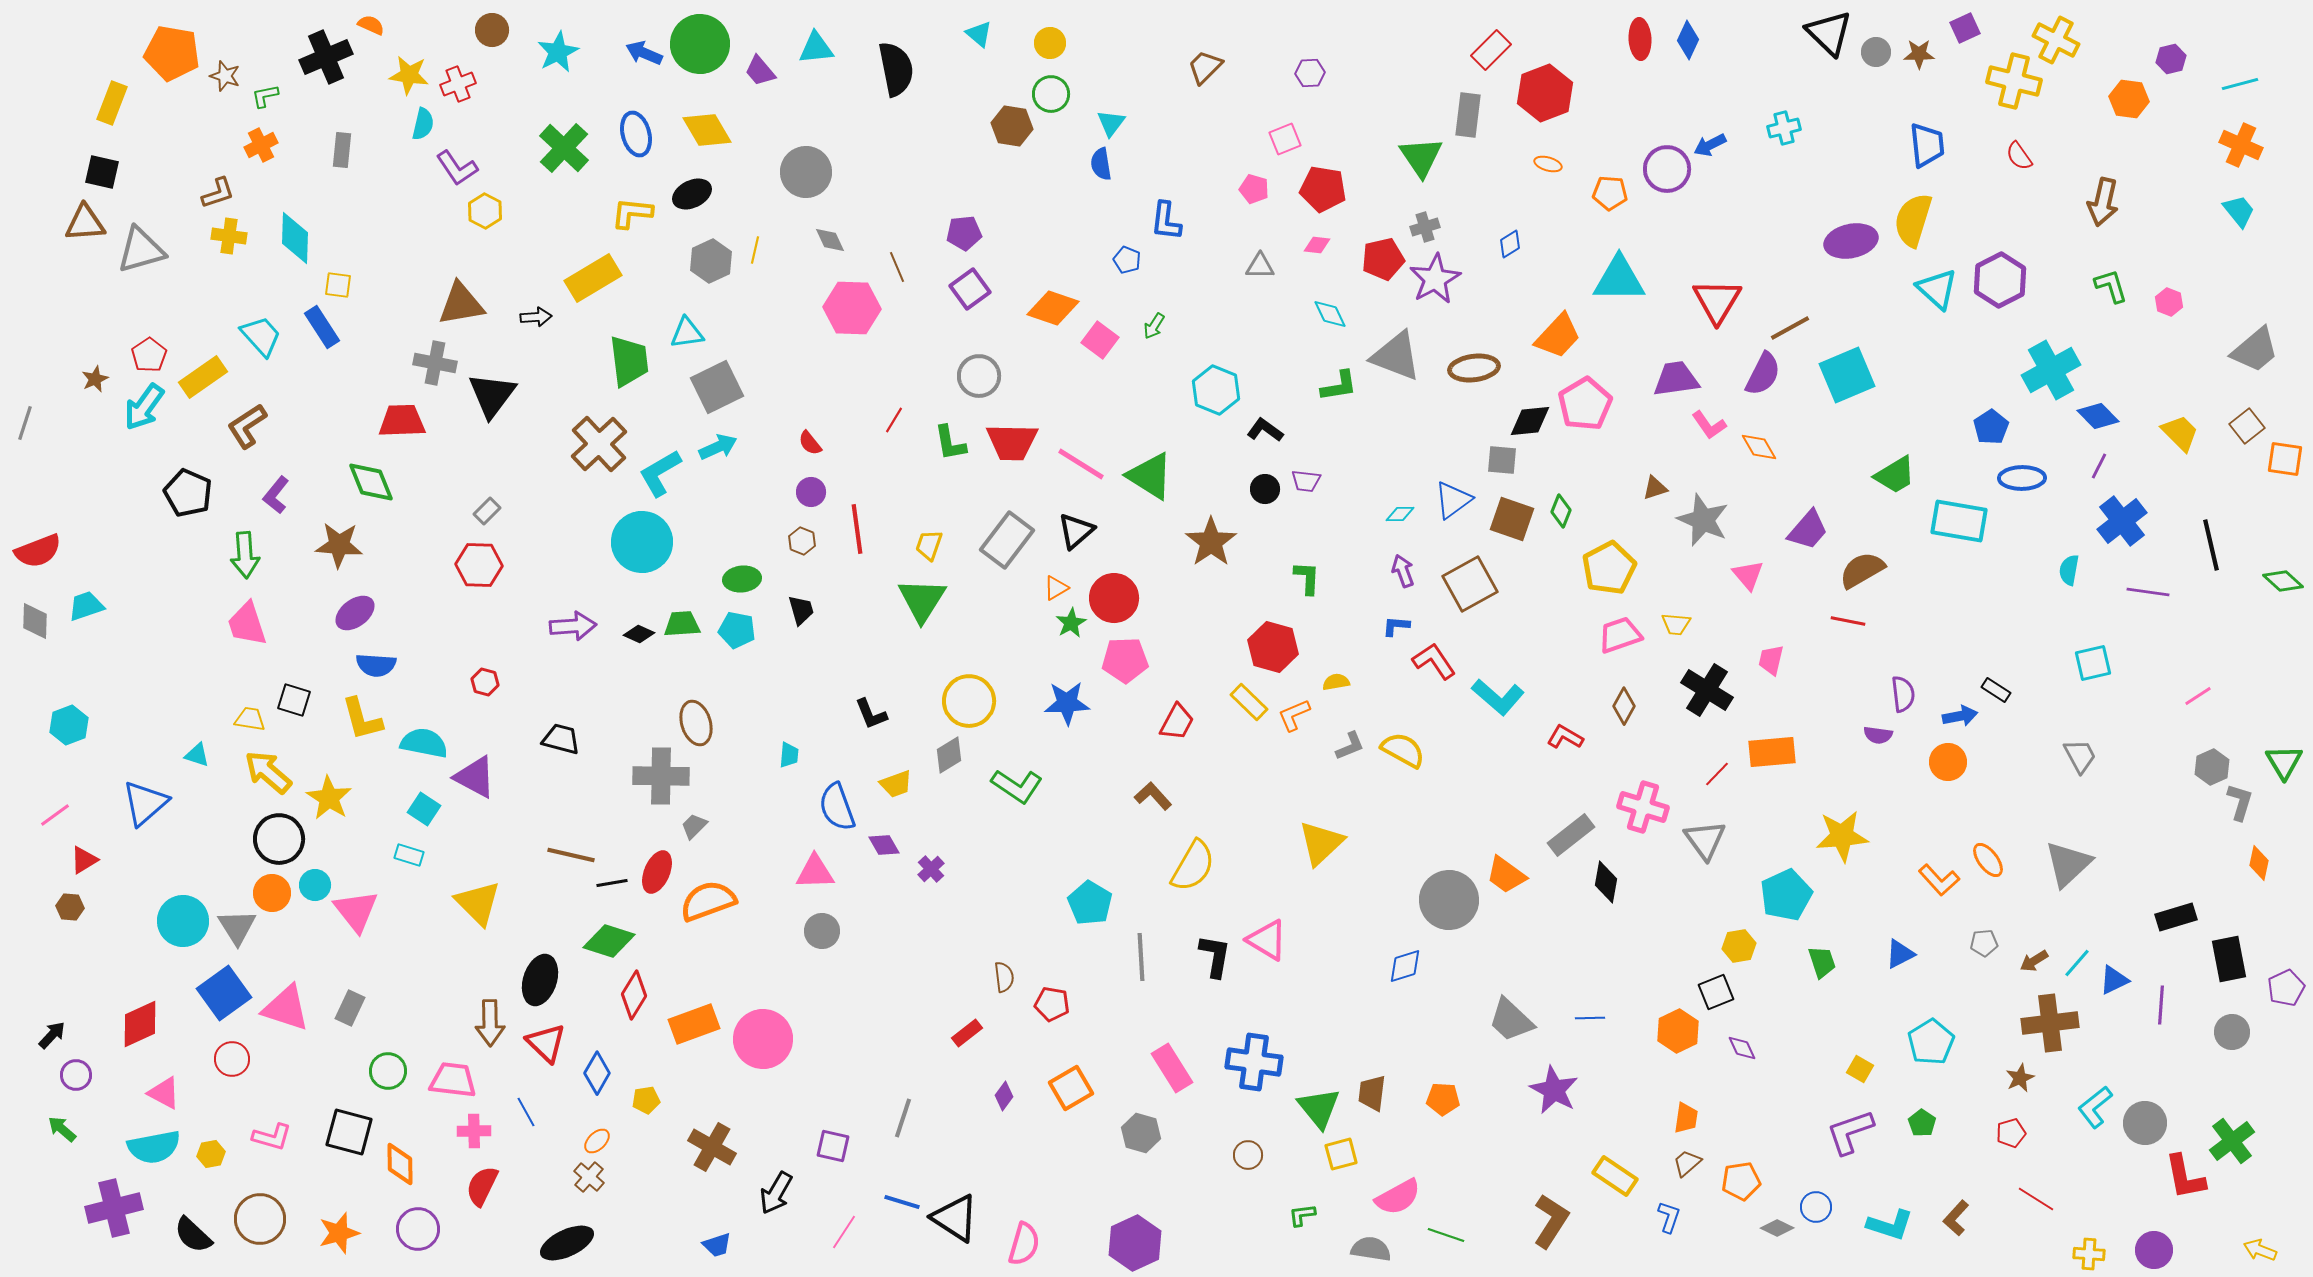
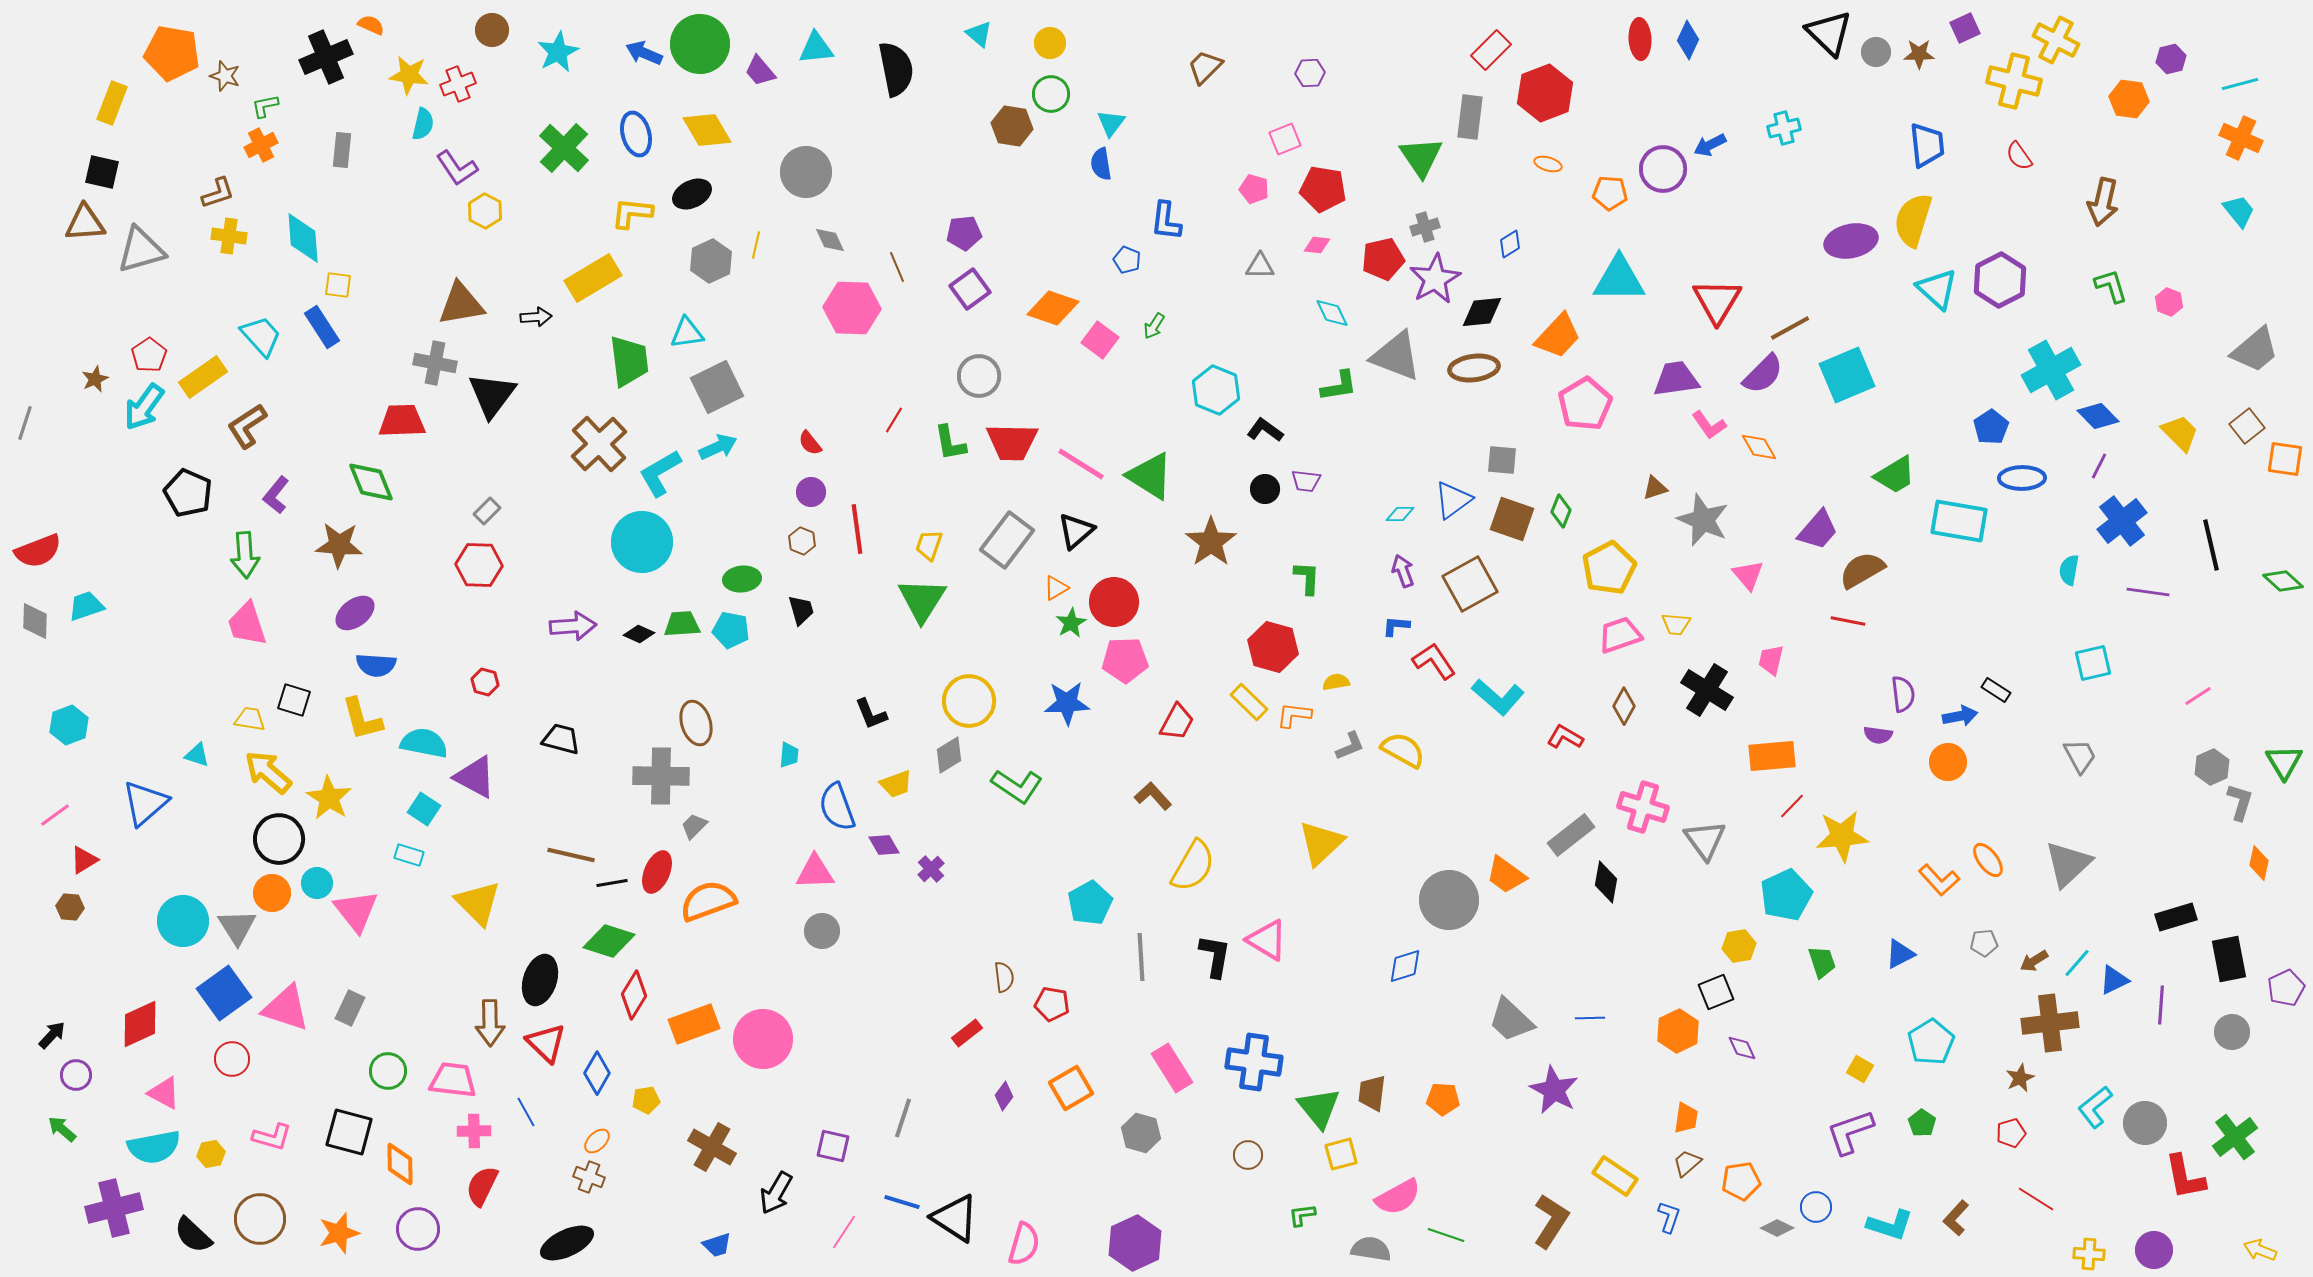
green L-shape at (265, 96): moved 10 px down
gray rectangle at (1468, 115): moved 2 px right, 2 px down
orange cross at (2241, 145): moved 7 px up
purple circle at (1667, 169): moved 4 px left
cyan diamond at (295, 238): moved 8 px right; rotated 6 degrees counterclockwise
yellow line at (755, 250): moved 1 px right, 5 px up
cyan diamond at (1330, 314): moved 2 px right, 1 px up
purple semicircle at (1763, 374): rotated 18 degrees clockwise
black diamond at (1530, 421): moved 48 px left, 109 px up
purple trapezoid at (1808, 530): moved 10 px right
red circle at (1114, 598): moved 4 px down
cyan pentagon at (737, 630): moved 6 px left
orange L-shape at (1294, 715): rotated 30 degrees clockwise
orange rectangle at (1772, 752): moved 4 px down
red line at (1717, 774): moved 75 px right, 32 px down
cyan circle at (315, 885): moved 2 px right, 2 px up
cyan pentagon at (1090, 903): rotated 12 degrees clockwise
green cross at (2232, 1141): moved 3 px right, 4 px up
brown cross at (589, 1177): rotated 20 degrees counterclockwise
